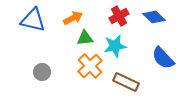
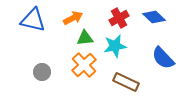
red cross: moved 2 px down
orange cross: moved 6 px left, 1 px up
